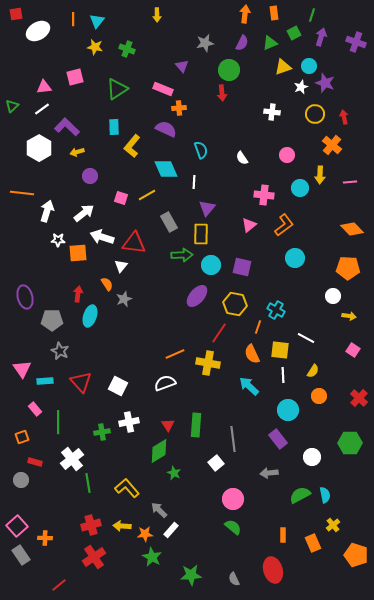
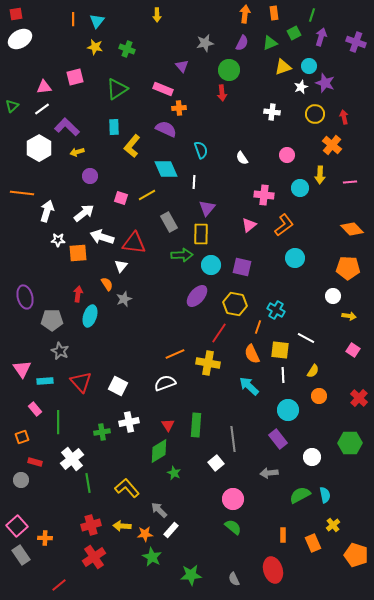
white ellipse at (38, 31): moved 18 px left, 8 px down
